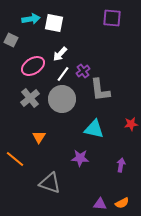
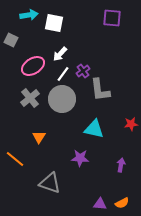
cyan arrow: moved 2 px left, 4 px up
